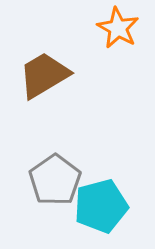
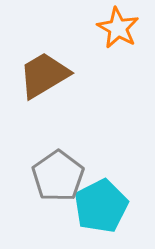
gray pentagon: moved 3 px right, 4 px up
cyan pentagon: rotated 12 degrees counterclockwise
